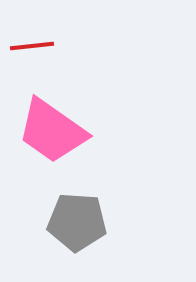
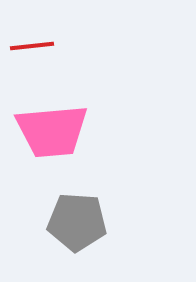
pink trapezoid: rotated 40 degrees counterclockwise
